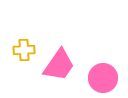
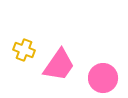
yellow cross: rotated 25 degrees clockwise
